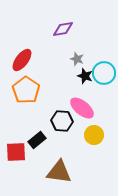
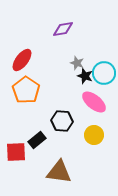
gray star: moved 4 px down
pink ellipse: moved 12 px right, 6 px up
